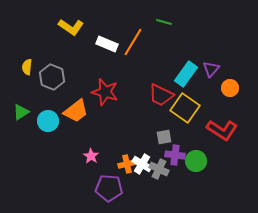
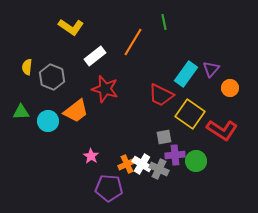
green line: rotated 63 degrees clockwise
white rectangle: moved 12 px left, 12 px down; rotated 60 degrees counterclockwise
red star: moved 3 px up
yellow square: moved 5 px right, 6 px down
green triangle: rotated 30 degrees clockwise
purple cross: rotated 12 degrees counterclockwise
orange cross: rotated 12 degrees counterclockwise
